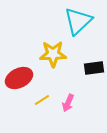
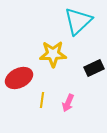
black rectangle: rotated 18 degrees counterclockwise
yellow line: rotated 49 degrees counterclockwise
